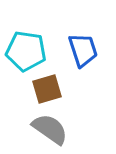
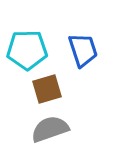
cyan pentagon: moved 1 px right, 1 px up; rotated 9 degrees counterclockwise
gray semicircle: rotated 54 degrees counterclockwise
